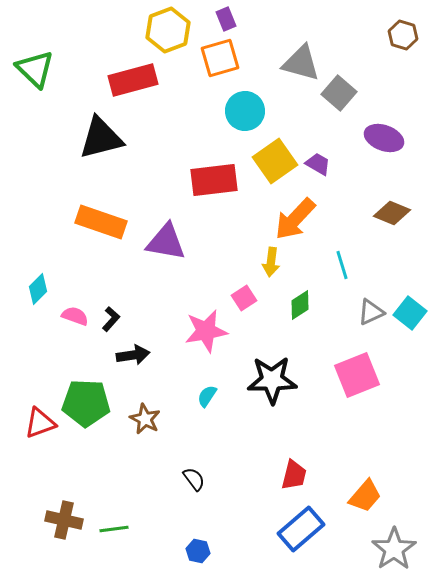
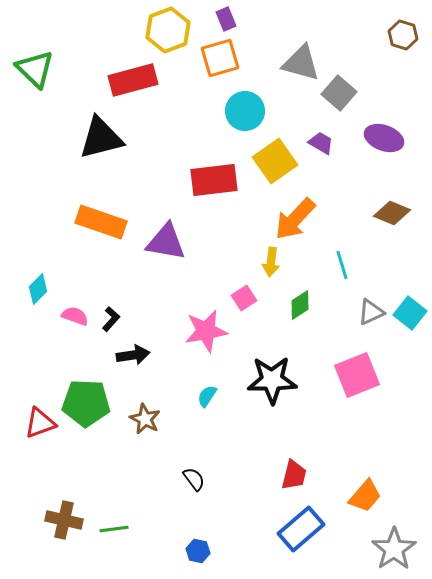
purple trapezoid at (318, 164): moved 3 px right, 21 px up
